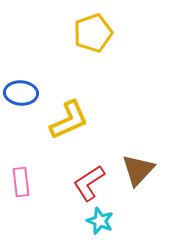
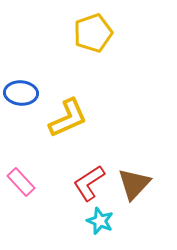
yellow L-shape: moved 1 px left, 2 px up
brown triangle: moved 4 px left, 14 px down
pink rectangle: rotated 36 degrees counterclockwise
